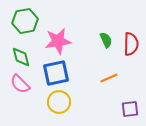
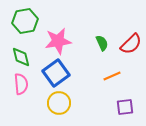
green semicircle: moved 4 px left, 3 px down
red semicircle: rotated 45 degrees clockwise
blue square: rotated 24 degrees counterclockwise
orange line: moved 3 px right, 2 px up
pink semicircle: moved 1 px right; rotated 140 degrees counterclockwise
yellow circle: moved 1 px down
purple square: moved 5 px left, 2 px up
